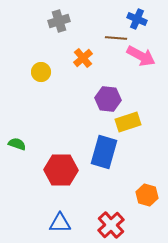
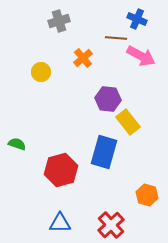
yellow rectangle: rotated 70 degrees clockwise
red hexagon: rotated 16 degrees counterclockwise
